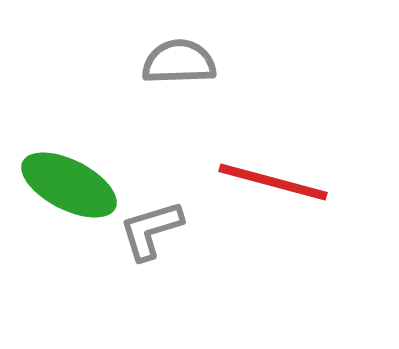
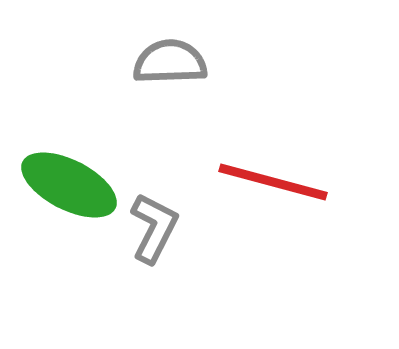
gray semicircle: moved 9 px left
gray L-shape: moved 3 px right, 2 px up; rotated 134 degrees clockwise
